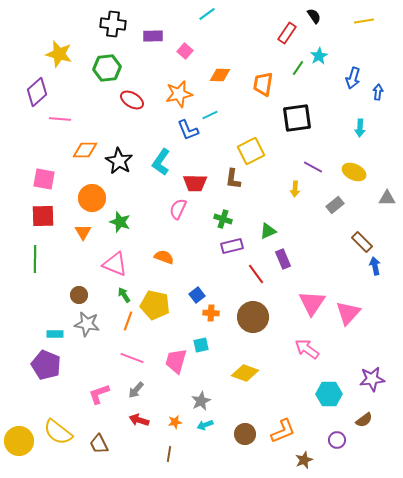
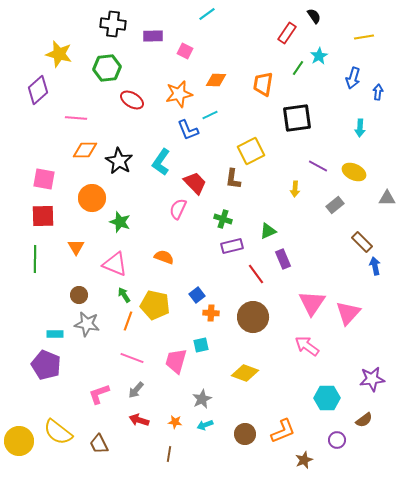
yellow line at (364, 21): moved 16 px down
pink square at (185, 51): rotated 14 degrees counterclockwise
orange diamond at (220, 75): moved 4 px left, 5 px down
purple diamond at (37, 92): moved 1 px right, 2 px up
pink line at (60, 119): moved 16 px right, 1 px up
purple line at (313, 167): moved 5 px right, 1 px up
red trapezoid at (195, 183): rotated 135 degrees counterclockwise
orange triangle at (83, 232): moved 7 px left, 15 px down
pink arrow at (307, 349): moved 3 px up
cyan hexagon at (329, 394): moved 2 px left, 4 px down
gray star at (201, 401): moved 1 px right, 2 px up
orange star at (175, 422): rotated 16 degrees clockwise
